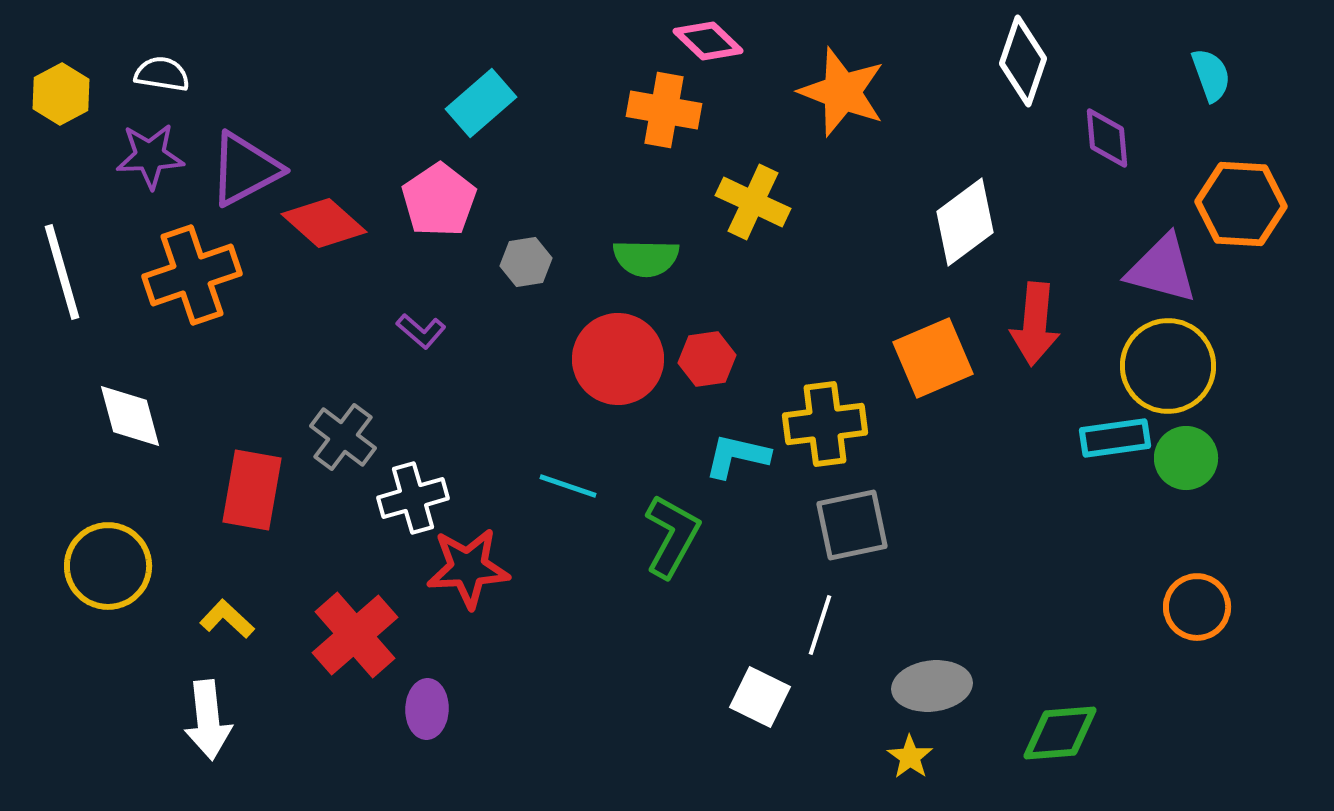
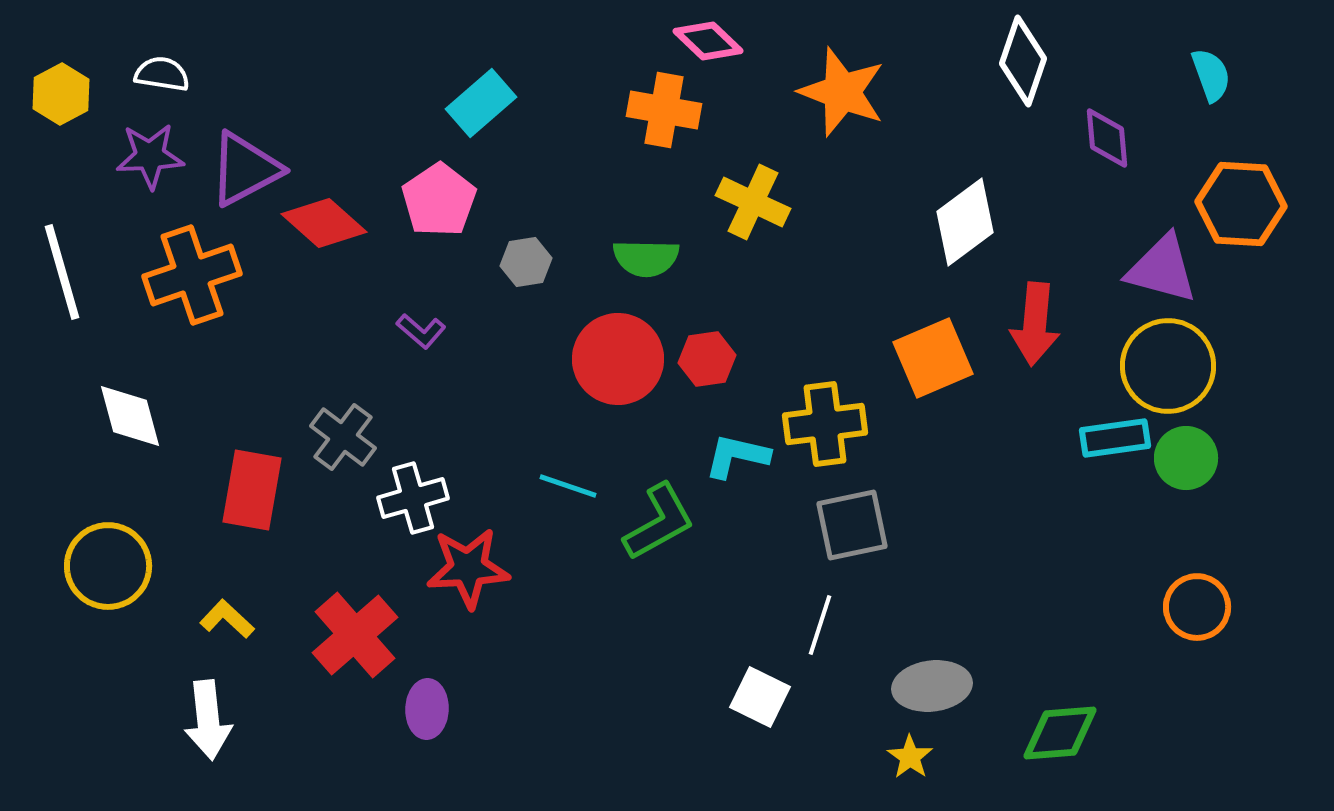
green L-shape at (672, 536): moved 13 px left, 14 px up; rotated 32 degrees clockwise
